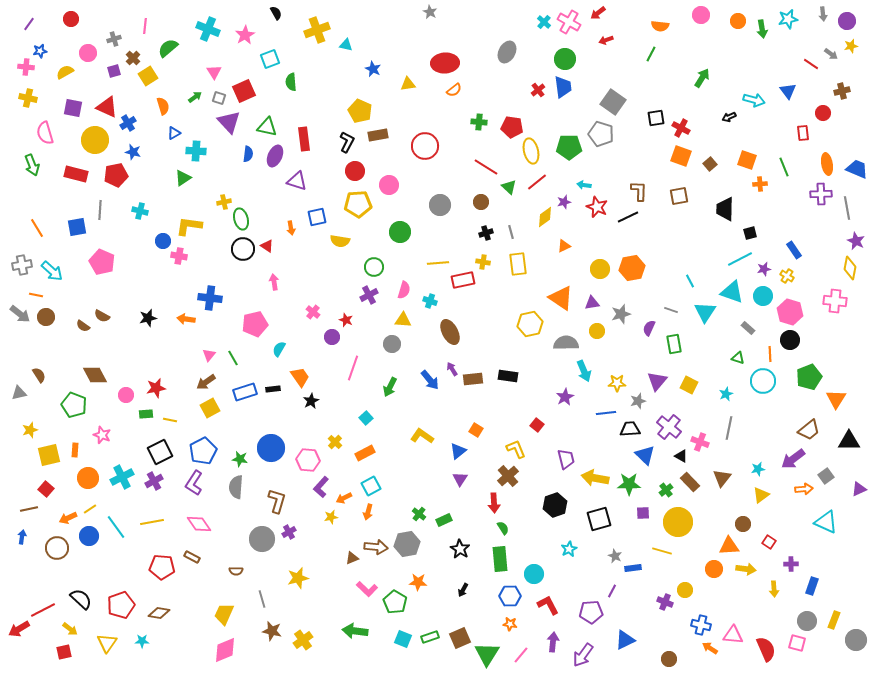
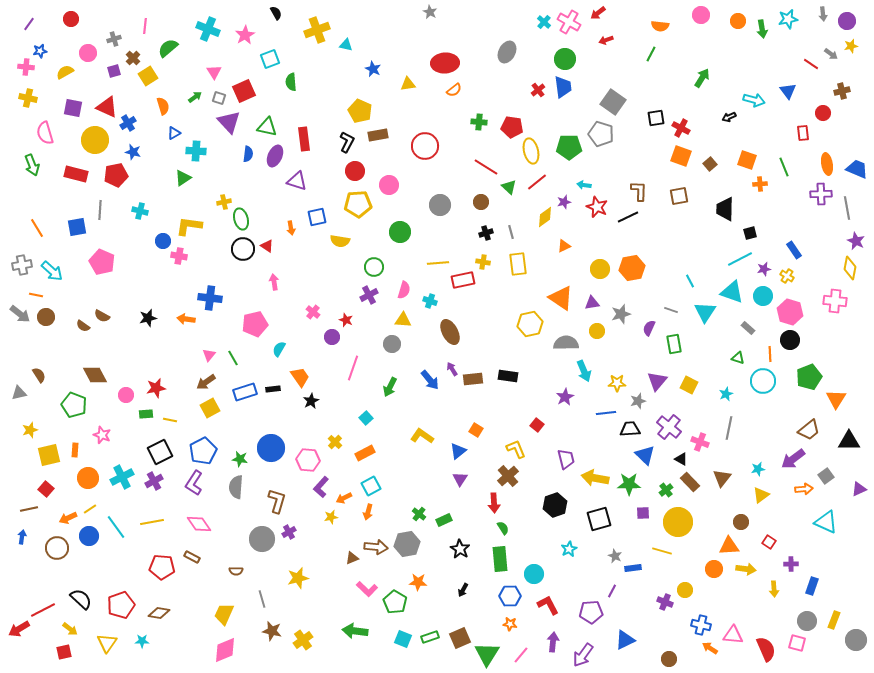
black triangle at (681, 456): moved 3 px down
brown circle at (743, 524): moved 2 px left, 2 px up
